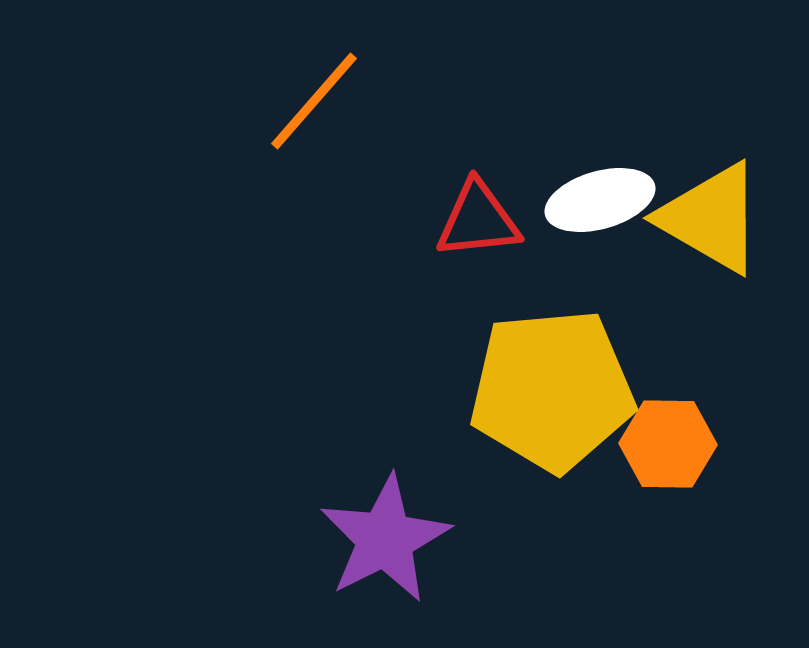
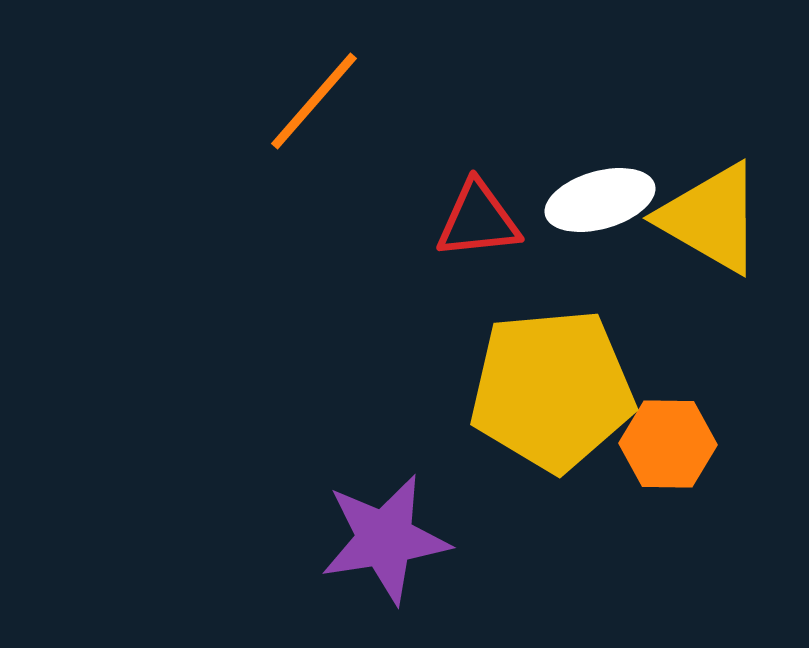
purple star: rotated 18 degrees clockwise
